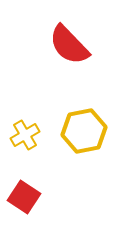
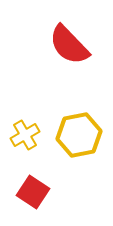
yellow hexagon: moved 5 px left, 4 px down
red square: moved 9 px right, 5 px up
